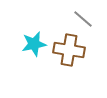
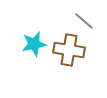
gray line: moved 1 px right, 2 px down
